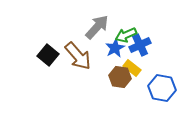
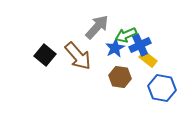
black square: moved 3 px left
yellow rectangle: moved 16 px right, 9 px up
